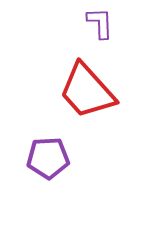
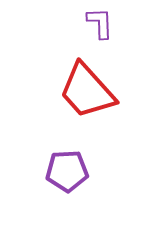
purple pentagon: moved 19 px right, 13 px down
